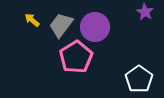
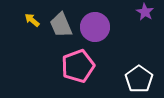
gray trapezoid: rotated 60 degrees counterclockwise
pink pentagon: moved 2 px right, 9 px down; rotated 12 degrees clockwise
